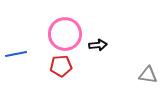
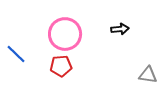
black arrow: moved 22 px right, 16 px up
blue line: rotated 55 degrees clockwise
